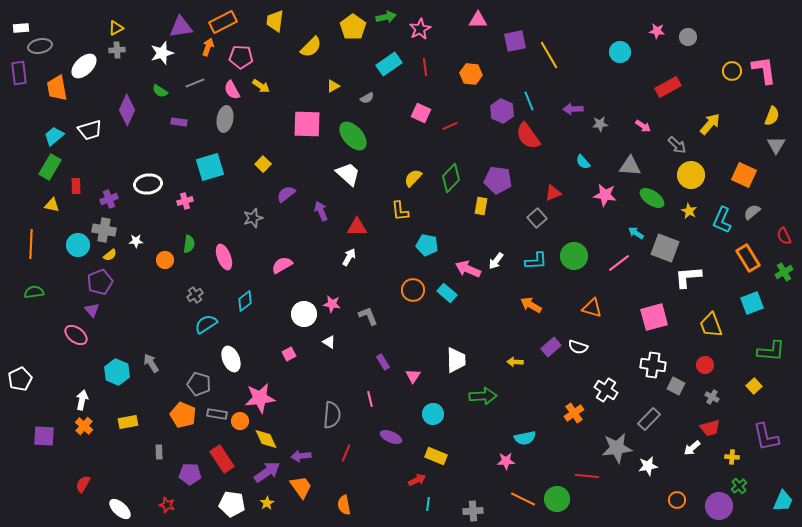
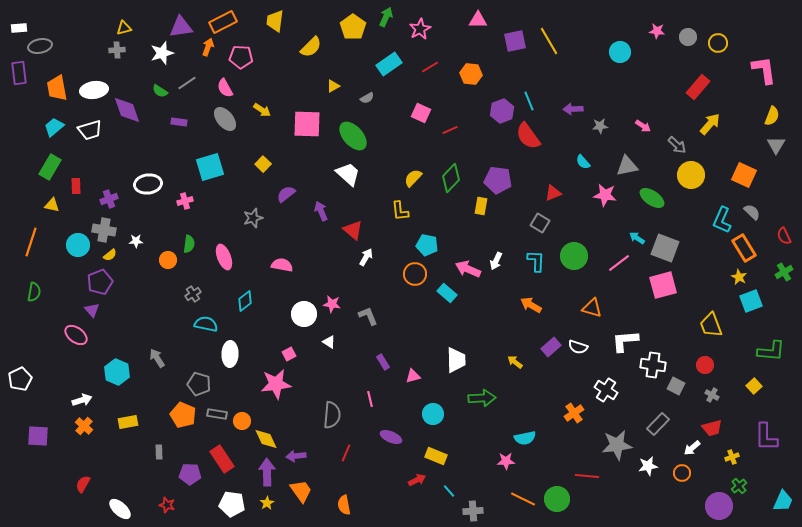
green arrow at (386, 17): rotated 54 degrees counterclockwise
white rectangle at (21, 28): moved 2 px left
yellow triangle at (116, 28): moved 8 px right; rotated 14 degrees clockwise
yellow line at (549, 55): moved 14 px up
white ellipse at (84, 66): moved 10 px right, 24 px down; rotated 36 degrees clockwise
red line at (425, 67): moved 5 px right; rotated 66 degrees clockwise
yellow circle at (732, 71): moved 14 px left, 28 px up
gray line at (195, 83): moved 8 px left; rotated 12 degrees counterclockwise
yellow arrow at (261, 86): moved 1 px right, 24 px down
red rectangle at (668, 87): moved 30 px right; rotated 20 degrees counterclockwise
pink semicircle at (232, 90): moved 7 px left, 2 px up
purple diamond at (127, 110): rotated 44 degrees counterclockwise
purple hexagon at (502, 111): rotated 15 degrees clockwise
gray ellipse at (225, 119): rotated 50 degrees counterclockwise
gray star at (600, 124): moved 2 px down
red line at (450, 126): moved 4 px down
cyan trapezoid at (54, 136): moved 9 px up
gray triangle at (630, 166): moved 3 px left; rotated 15 degrees counterclockwise
yellow star at (689, 211): moved 50 px right, 66 px down
gray semicircle at (752, 212): rotated 84 degrees clockwise
gray square at (537, 218): moved 3 px right, 5 px down; rotated 18 degrees counterclockwise
red triangle at (357, 227): moved 4 px left, 3 px down; rotated 40 degrees clockwise
cyan arrow at (636, 233): moved 1 px right, 5 px down
orange line at (31, 244): moved 2 px up; rotated 16 degrees clockwise
white arrow at (349, 257): moved 17 px right
orange rectangle at (748, 258): moved 4 px left, 10 px up
orange circle at (165, 260): moved 3 px right
white arrow at (496, 261): rotated 12 degrees counterclockwise
cyan L-shape at (536, 261): rotated 85 degrees counterclockwise
pink semicircle at (282, 265): rotated 40 degrees clockwise
white L-shape at (688, 277): moved 63 px left, 64 px down
orange circle at (413, 290): moved 2 px right, 16 px up
green semicircle at (34, 292): rotated 108 degrees clockwise
gray cross at (195, 295): moved 2 px left, 1 px up
cyan square at (752, 303): moved 1 px left, 2 px up
pink square at (654, 317): moved 9 px right, 32 px up
cyan semicircle at (206, 324): rotated 45 degrees clockwise
white ellipse at (231, 359): moved 1 px left, 5 px up; rotated 25 degrees clockwise
yellow arrow at (515, 362): rotated 35 degrees clockwise
gray arrow at (151, 363): moved 6 px right, 5 px up
pink triangle at (413, 376): rotated 42 degrees clockwise
green arrow at (483, 396): moved 1 px left, 2 px down
gray cross at (712, 397): moved 2 px up
pink star at (260, 398): moved 16 px right, 14 px up
white arrow at (82, 400): rotated 60 degrees clockwise
gray rectangle at (649, 419): moved 9 px right, 5 px down
orange circle at (240, 421): moved 2 px right
red trapezoid at (710, 428): moved 2 px right
purple square at (44, 436): moved 6 px left
purple L-shape at (766, 437): rotated 12 degrees clockwise
gray star at (617, 448): moved 3 px up
purple arrow at (301, 456): moved 5 px left
yellow cross at (732, 457): rotated 24 degrees counterclockwise
purple arrow at (267, 472): rotated 56 degrees counterclockwise
orange trapezoid at (301, 487): moved 4 px down
orange circle at (677, 500): moved 5 px right, 27 px up
cyan line at (428, 504): moved 21 px right, 13 px up; rotated 48 degrees counterclockwise
